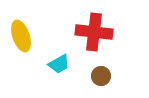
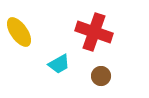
red cross: rotated 12 degrees clockwise
yellow ellipse: moved 2 px left, 4 px up; rotated 16 degrees counterclockwise
